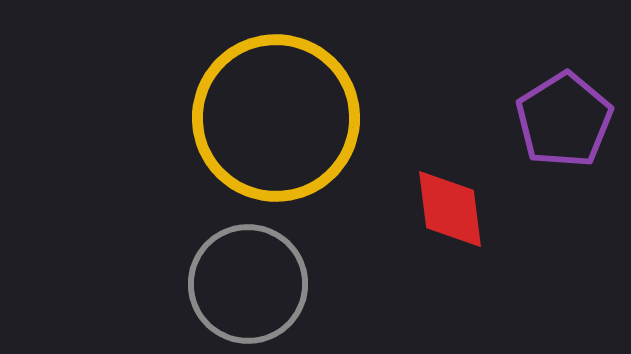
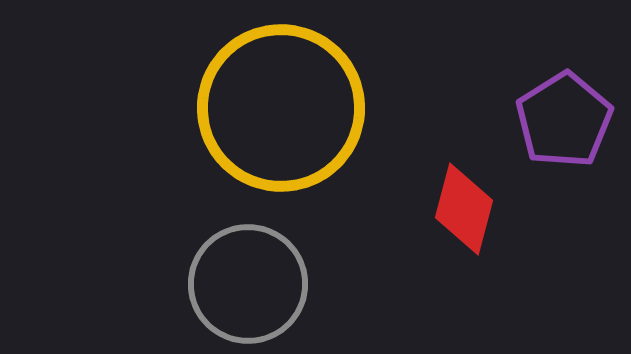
yellow circle: moved 5 px right, 10 px up
red diamond: moved 14 px right; rotated 22 degrees clockwise
